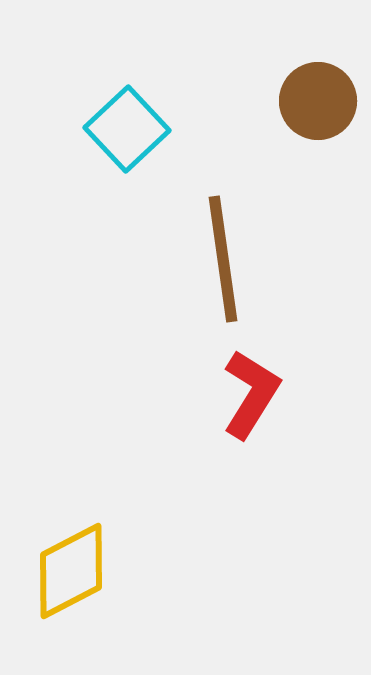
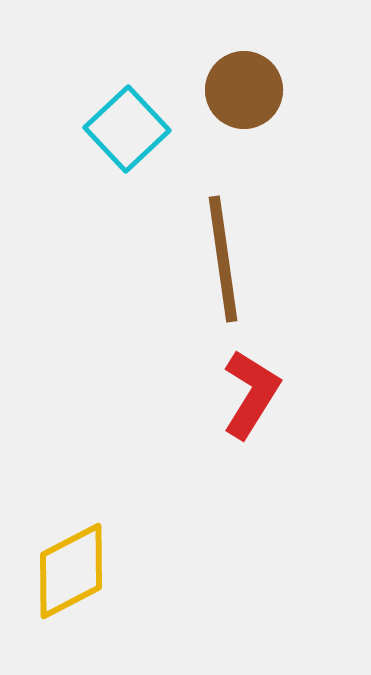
brown circle: moved 74 px left, 11 px up
